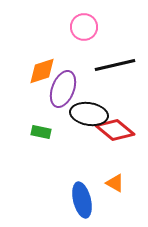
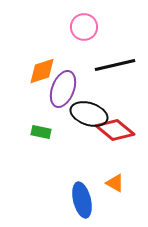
black ellipse: rotated 9 degrees clockwise
